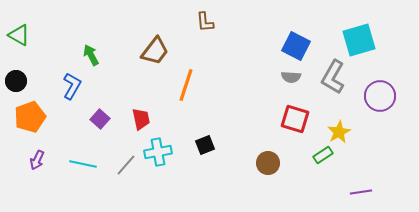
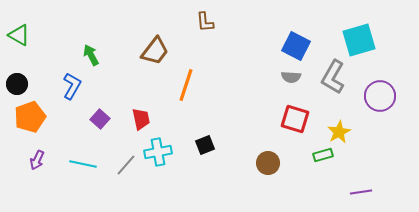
black circle: moved 1 px right, 3 px down
green rectangle: rotated 18 degrees clockwise
